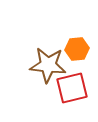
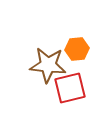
red square: moved 2 px left
